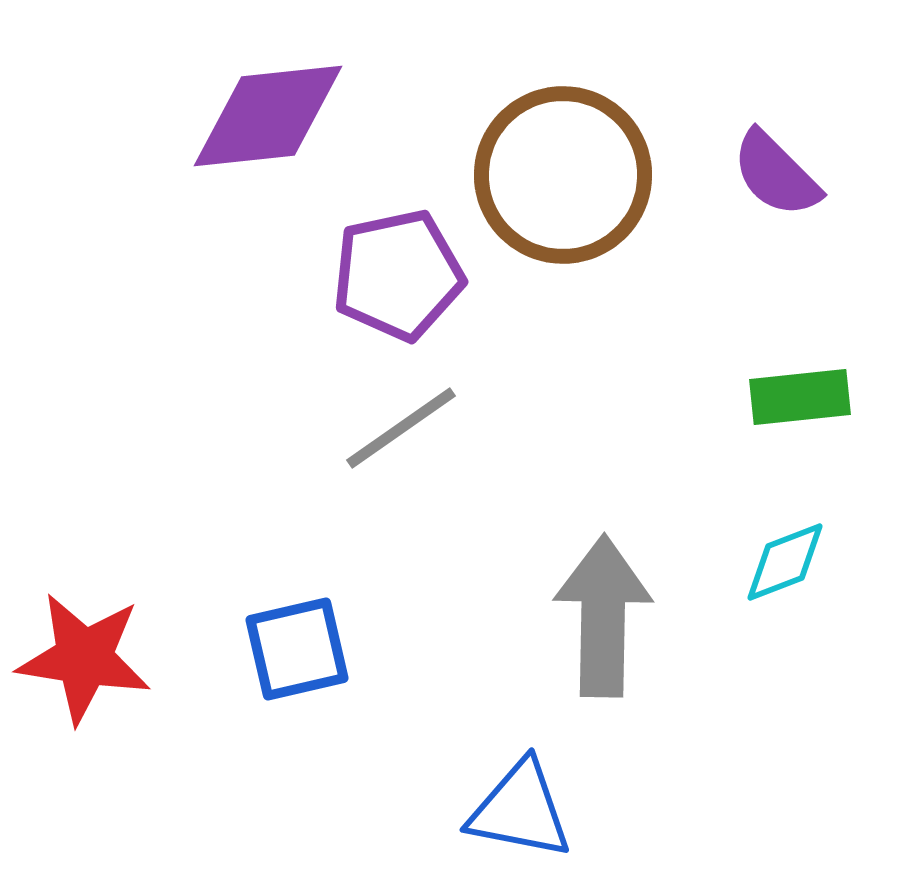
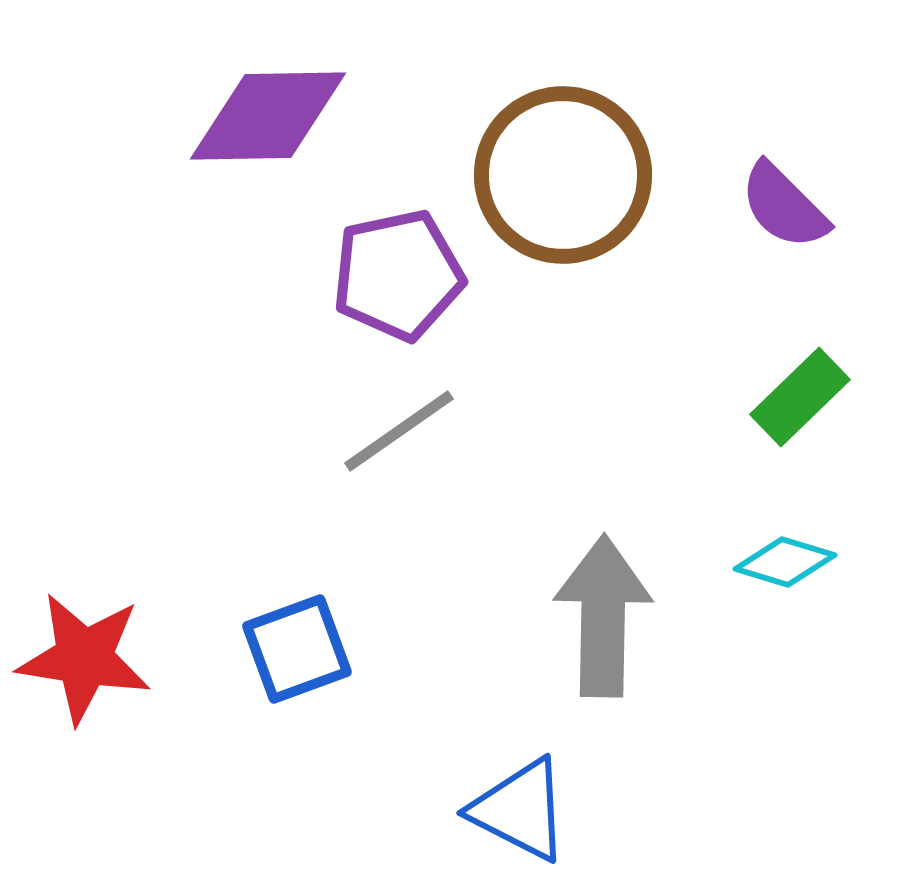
purple diamond: rotated 5 degrees clockwise
purple semicircle: moved 8 px right, 32 px down
green rectangle: rotated 38 degrees counterclockwise
gray line: moved 2 px left, 3 px down
cyan diamond: rotated 38 degrees clockwise
blue square: rotated 7 degrees counterclockwise
blue triangle: rotated 16 degrees clockwise
